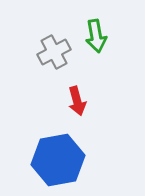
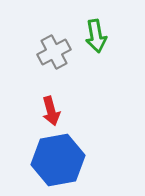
red arrow: moved 26 px left, 10 px down
